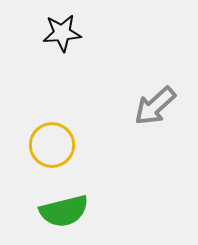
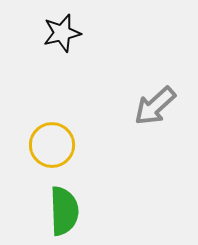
black star: rotated 9 degrees counterclockwise
green semicircle: rotated 78 degrees counterclockwise
